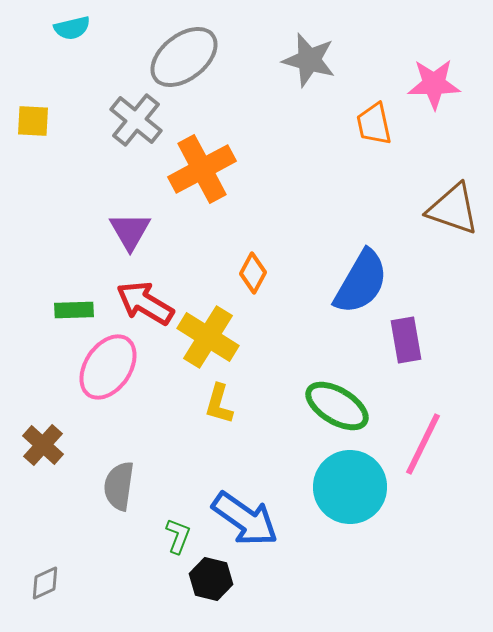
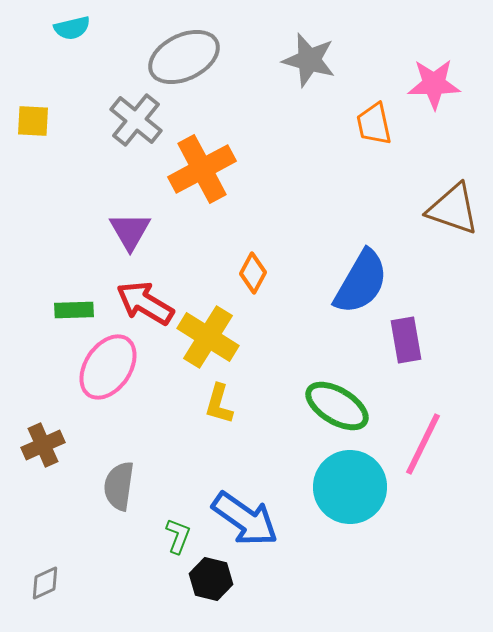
gray ellipse: rotated 12 degrees clockwise
brown cross: rotated 24 degrees clockwise
